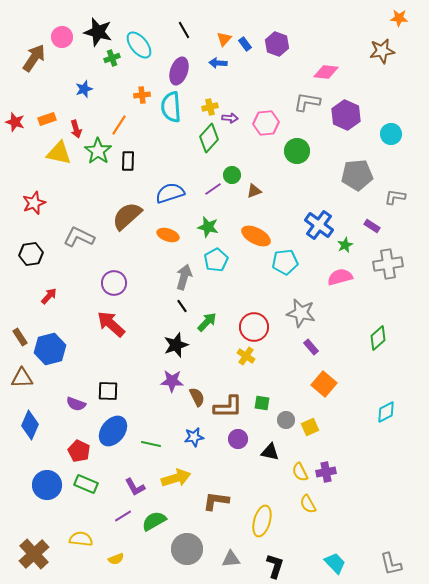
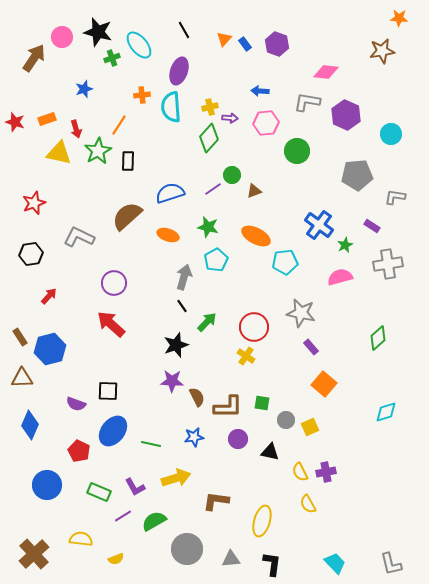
blue arrow at (218, 63): moved 42 px right, 28 px down
green star at (98, 151): rotated 8 degrees clockwise
cyan diamond at (386, 412): rotated 10 degrees clockwise
green rectangle at (86, 484): moved 13 px right, 8 px down
black L-shape at (275, 566): moved 3 px left, 2 px up; rotated 10 degrees counterclockwise
